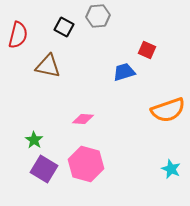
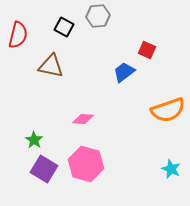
brown triangle: moved 3 px right
blue trapezoid: rotated 20 degrees counterclockwise
